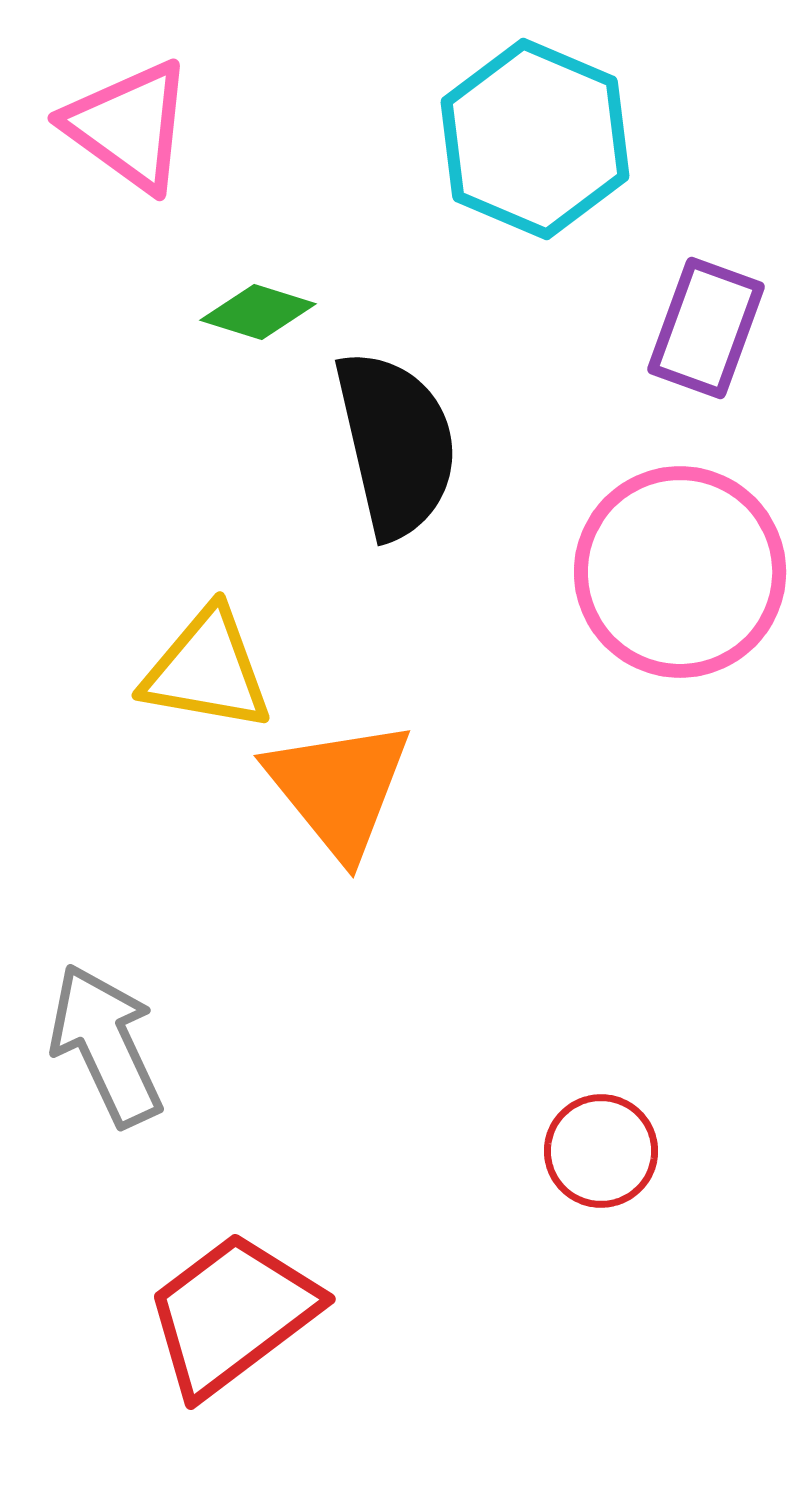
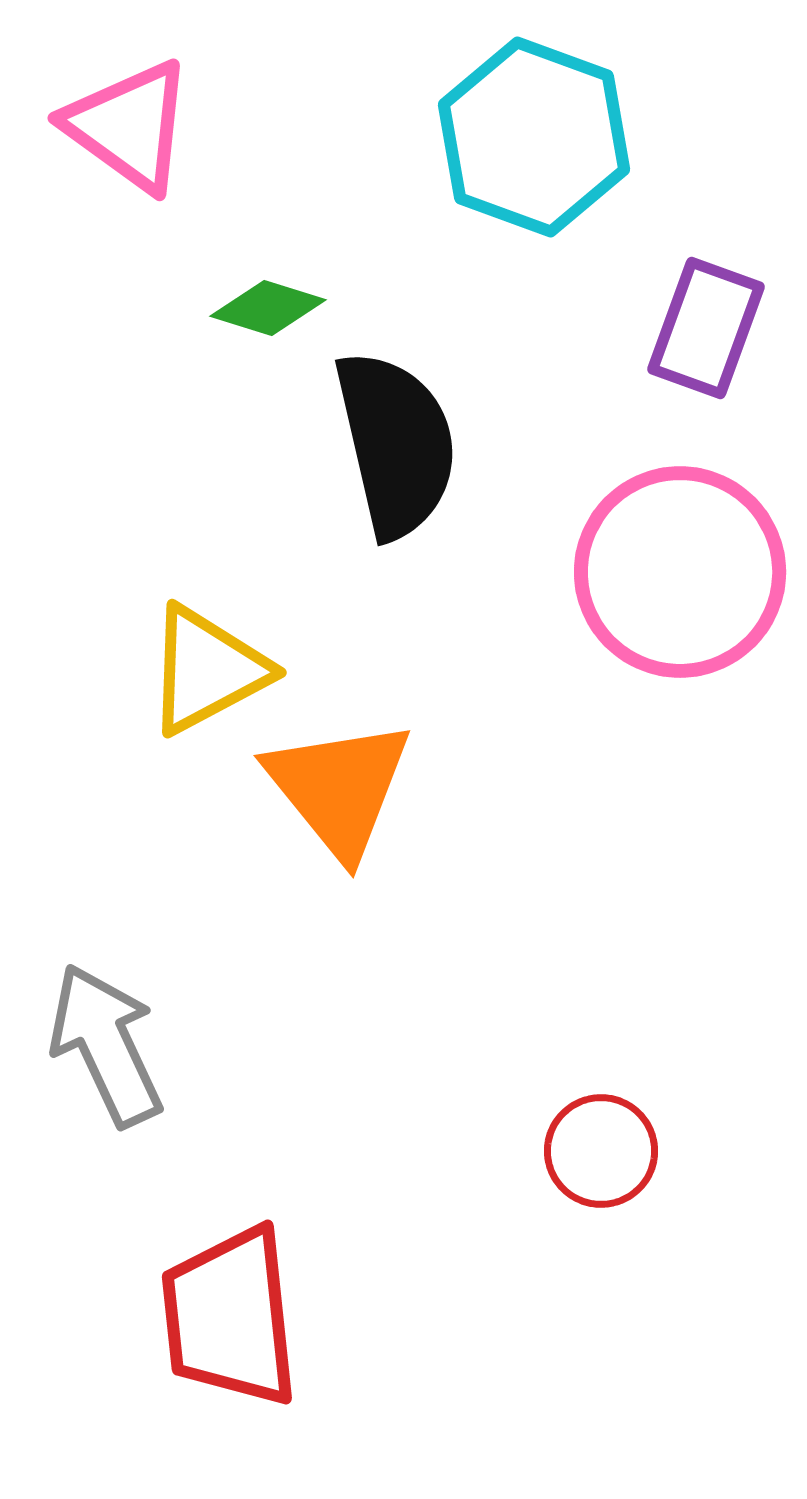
cyan hexagon: moved 1 px left, 2 px up; rotated 3 degrees counterclockwise
green diamond: moved 10 px right, 4 px up
yellow triangle: rotated 38 degrees counterclockwise
red trapezoid: moved 2 px left, 3 px down; rotated 59 degrees counterclockwise
